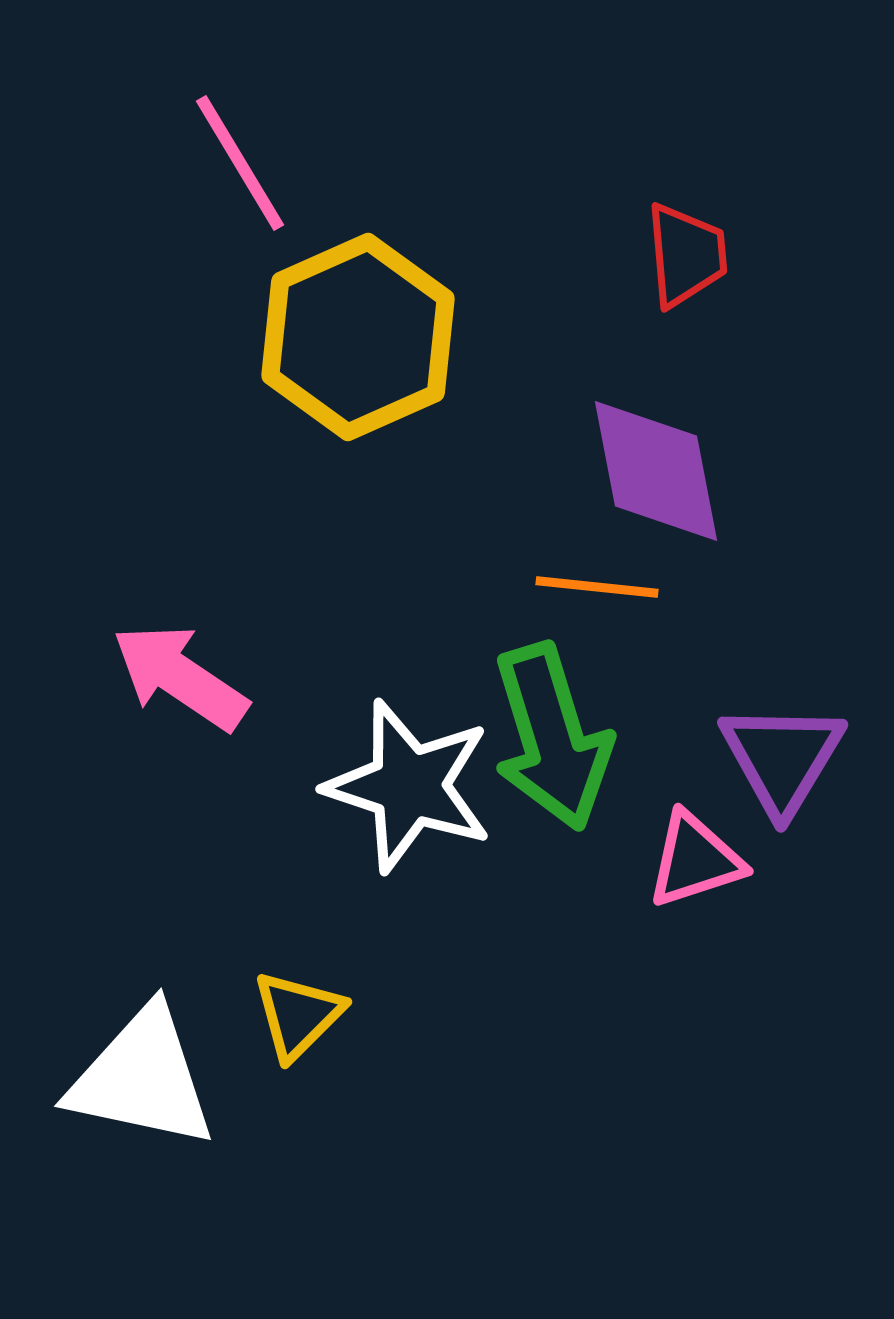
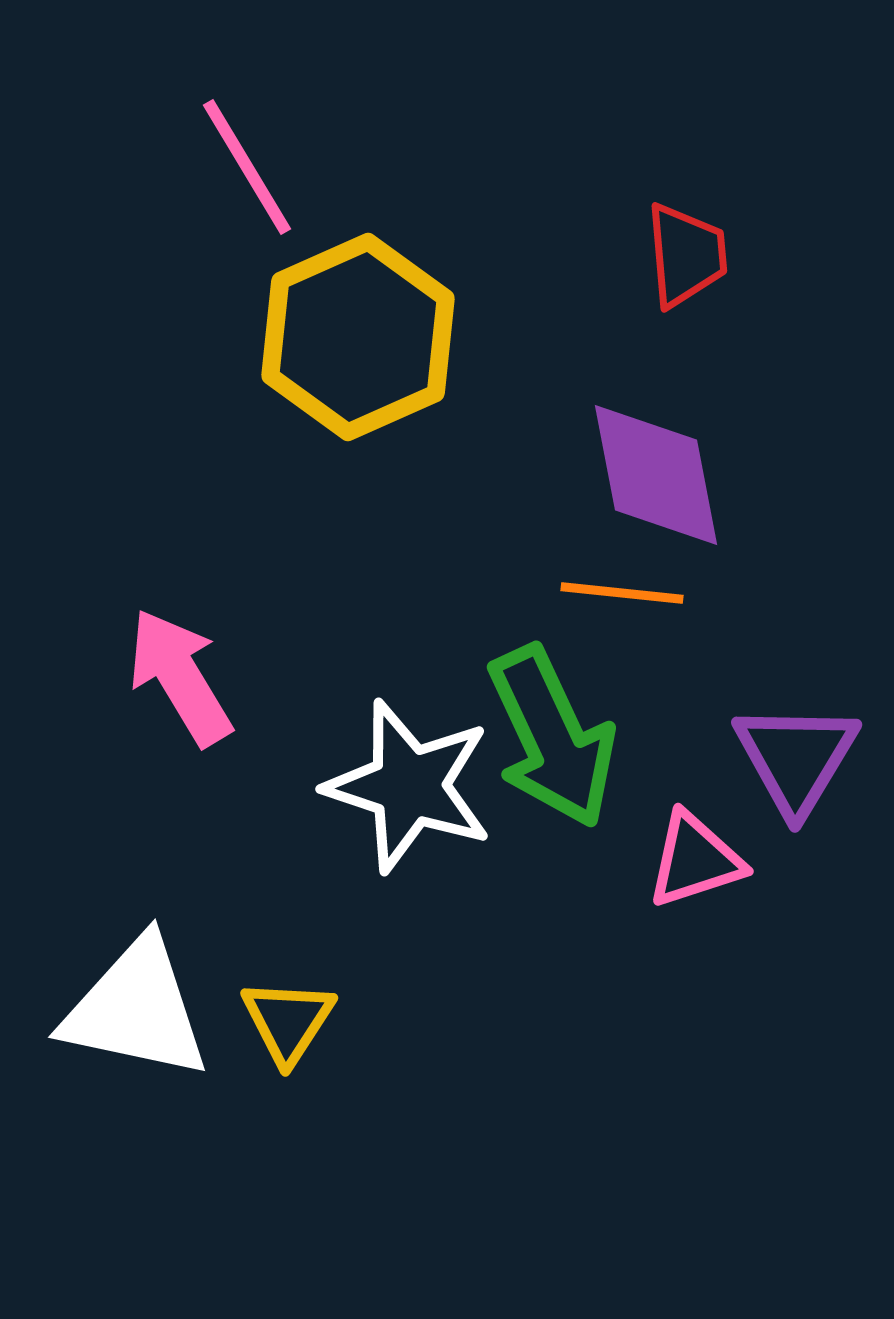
pink line: moved 7 px right, 4 px down
purple diamond: moved 4 px down
orange line: moved 25 px right, 6 px down
pink arrow: rotated 25 degrees clockwise
green arrow: rotated 8 degrees counterclockwise
purple triangle: moved 14 px right
yellow triangle: moved 10 px left, 6 px down; rotated 12 degrees counterclockwise
white triangle: moved 6 px left, 69 px up
